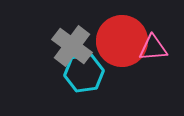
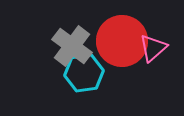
pink triangle: rotated 36 degrees counterclockwise
